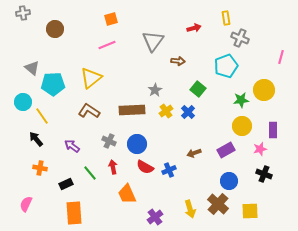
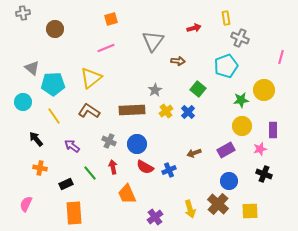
pink line at (107, 45): moved 1 px left, 3 px down
yellow line at (42, 116): moved 12 px right
